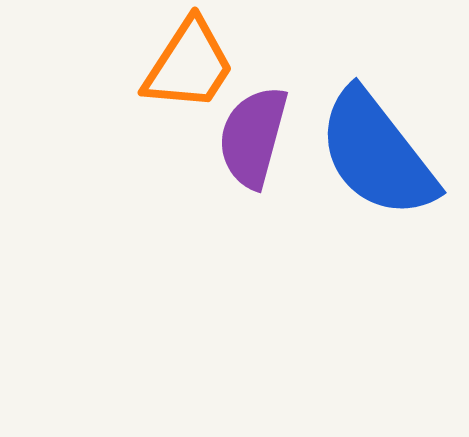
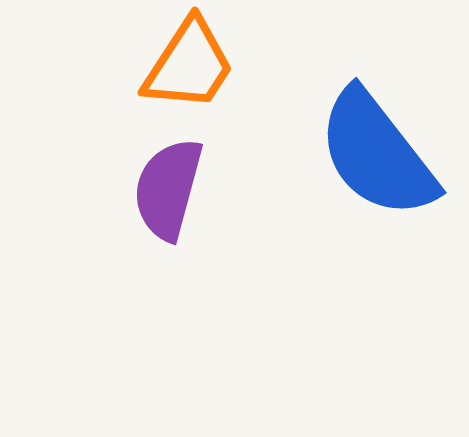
purple semicircle: moved 85 px left, 52 px down
